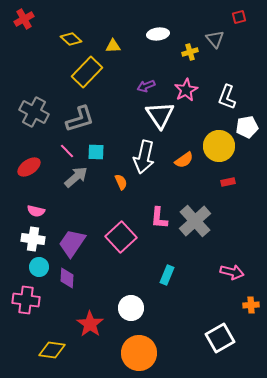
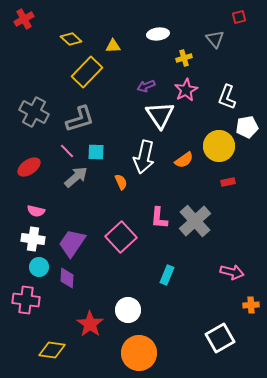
yellow cross at (190, 52): moved 6 px left, 6 px down
white circle at (131, 308): moved 3 px left, 2 px down
